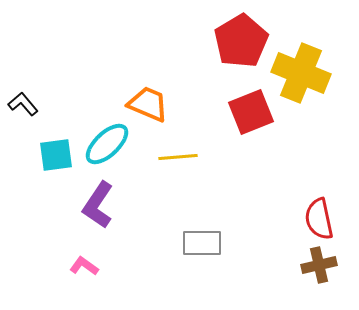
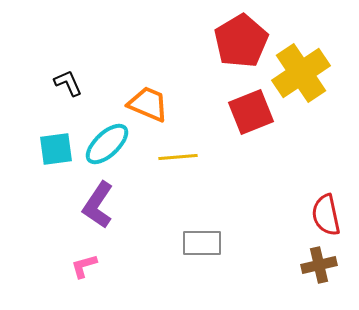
yellow cross: rotated 34 degrees clockwise
black L-shape: moved 45 px right, 21 px up; rotated 16 degrees clockwise
cyan square: moved 6 px up
red semicircle: moved 7 px right, 4 px up
pink L-shape: rotated 52 degrees counterclockwise
